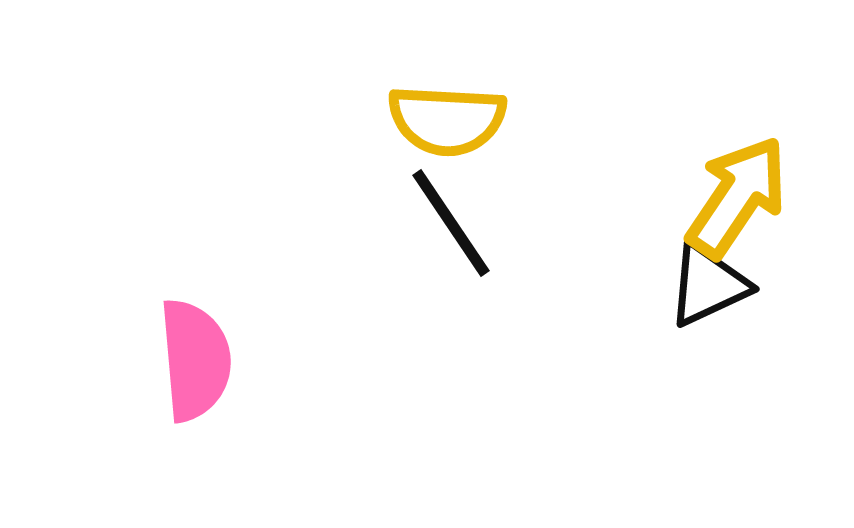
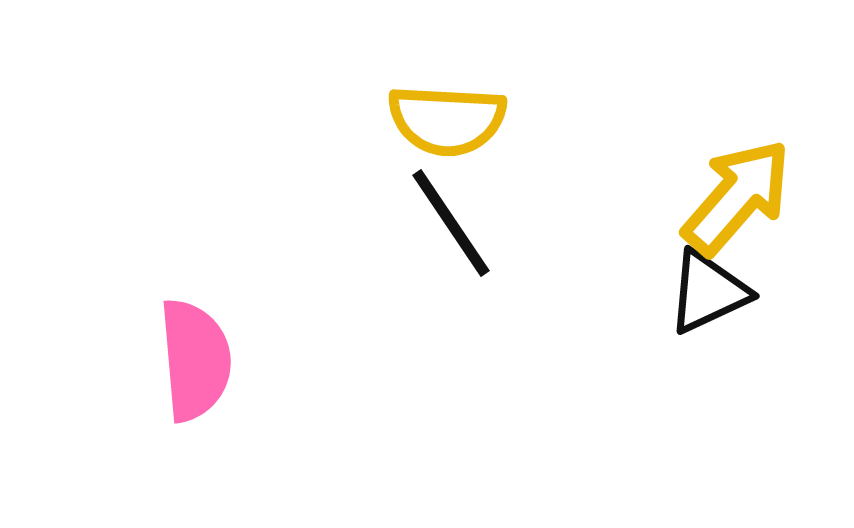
yellow arrow: rotated 7 degrees clockwise
black triangle: moved 7 px down
